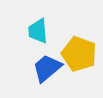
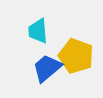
yellow pentagon: moved 3 px left, 2 px down
